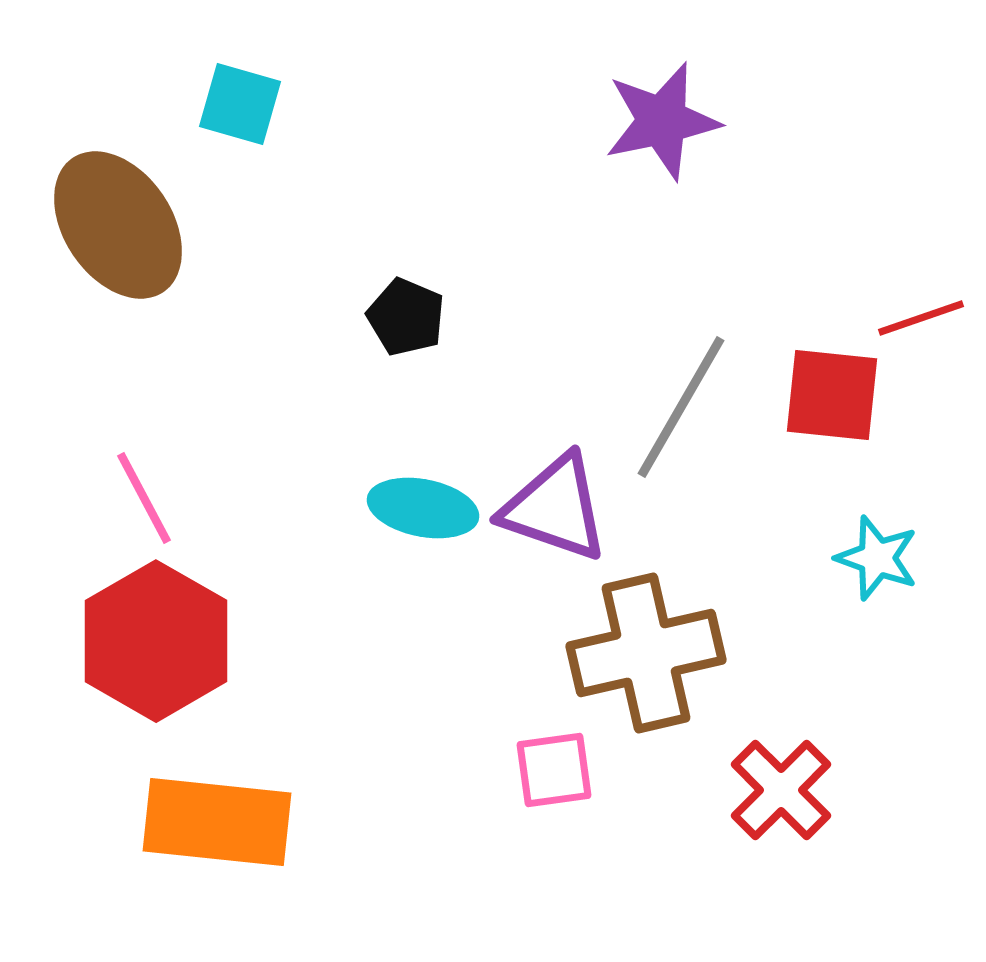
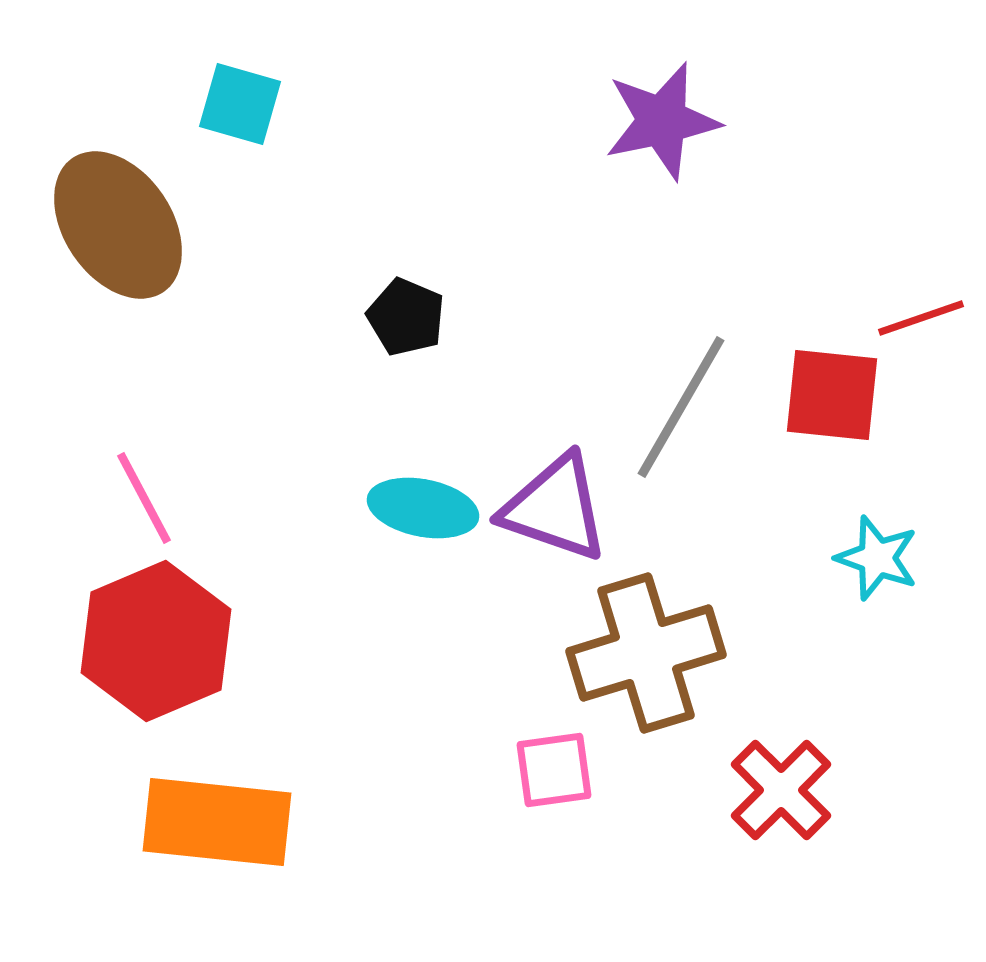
red hexagon: rotated 7 degrees clockwise
brown cross: rotated 4 degrees counterclockwise
